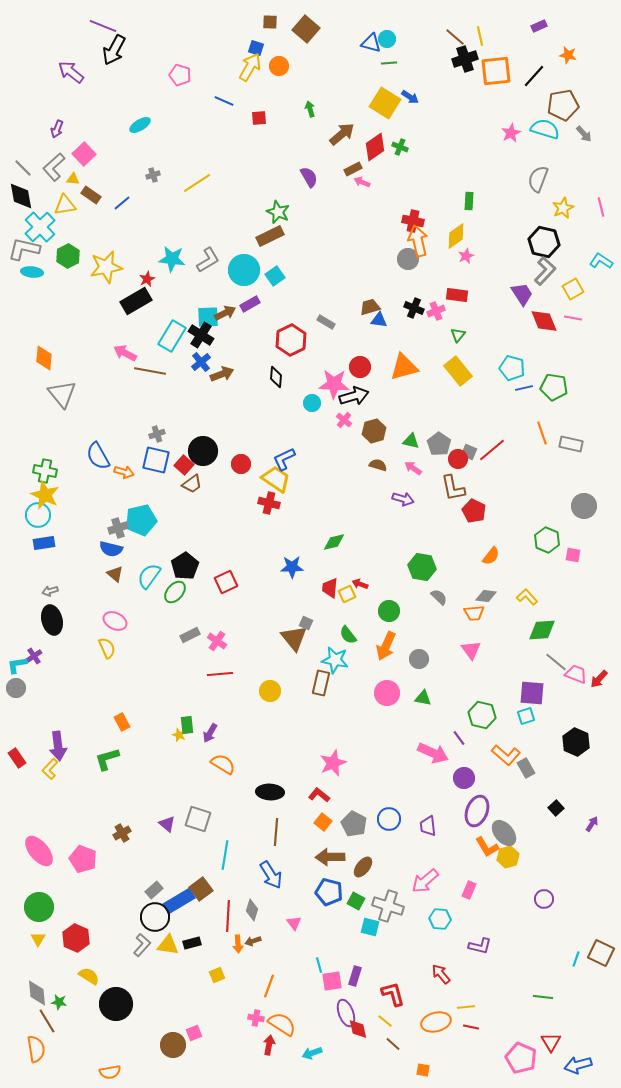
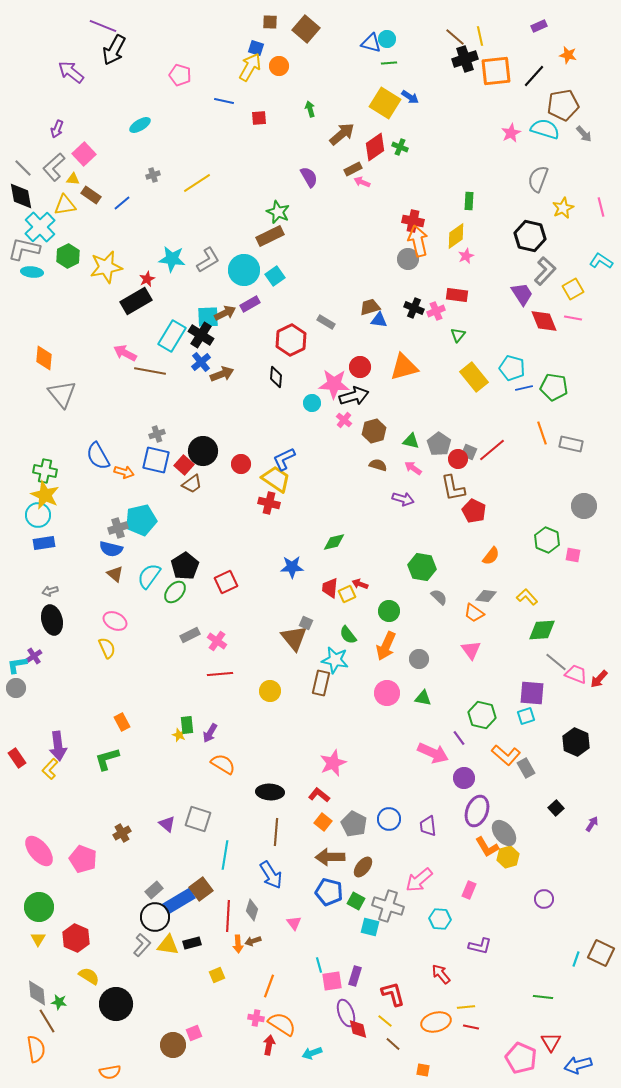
blue line at (224, 101): rotated 12 degrees counterclockwise
black hexagon at (544, 242): moved 14 px left, 6 px up
yellow rectangle at (458, 371): moved 16 px right, 6 px down
orange trapezoid at (474, 613): rotated 40 degrees clockwise
pink arrow at (425, 881): moved 6 px left, 1 px up
